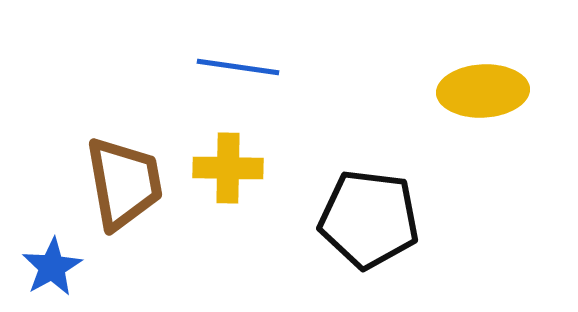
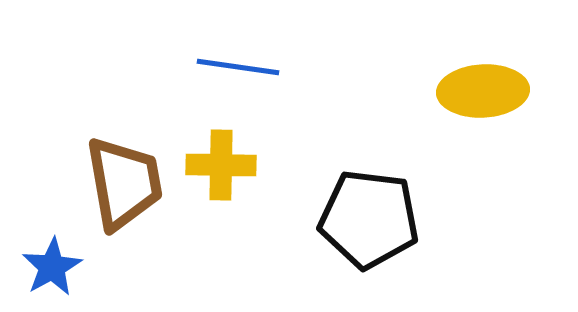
yellow cross: moved 7 px left, 3 px up
